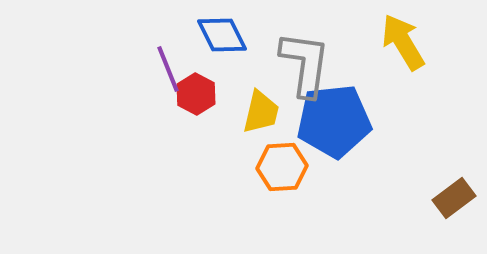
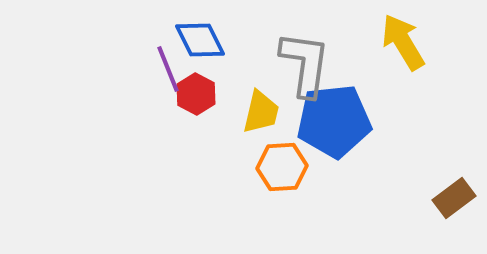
blue diamond: moved 22 px left, 5 px down
